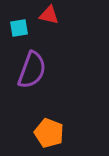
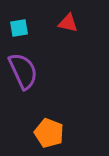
red triangle: moved 19 px right, 8 px down
purple semicircle: moved 9 px left, 1 px down; rotated 45 degrees counterclockwise
